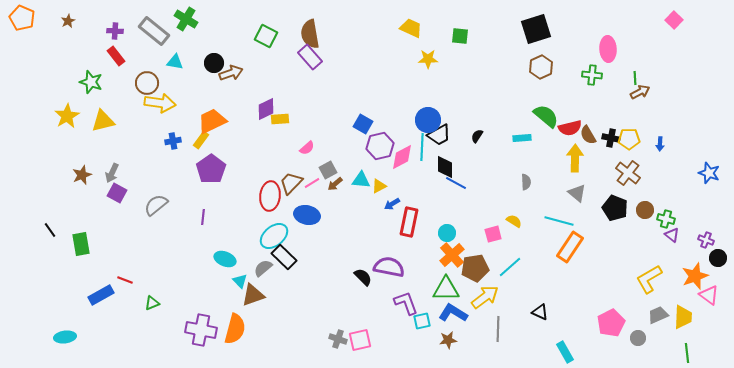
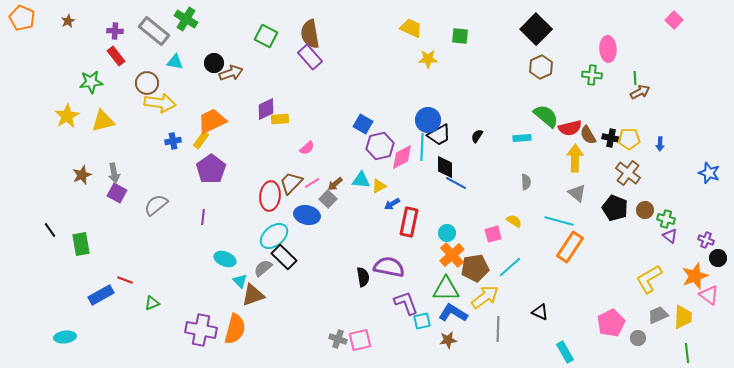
black square at (536, 29): rotated 28 degrees counterclockwise
green star at (91, 82): rotated 25 degrees counterclockwise
gray square at (328, 170): moved 29 px down; rotated 18 degrees counterclockwise
gray arrow at (112, 173): moved 2 px right; rotated 36 degrees counterclockwise
purple triangle at (672, 235): moved 2 px left, 1 px down
black semicircle at (363, 277): rotated 36 degrees clockwise
